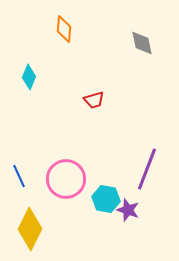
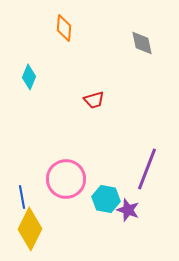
orange diamond: moved 1 px up
blue line: moved 3 px right, 21 px down; rotated 15 degrees clockwise
